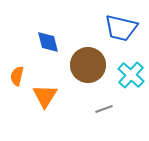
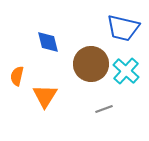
blue trapezoid: moved 2 px right
brown circle: moved 3 px right, 1 px up
cyan cross: moved 5 px left, 4 px up
